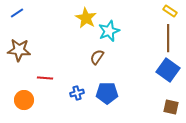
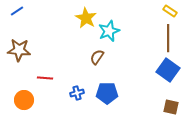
blue line: moved 2 px up
